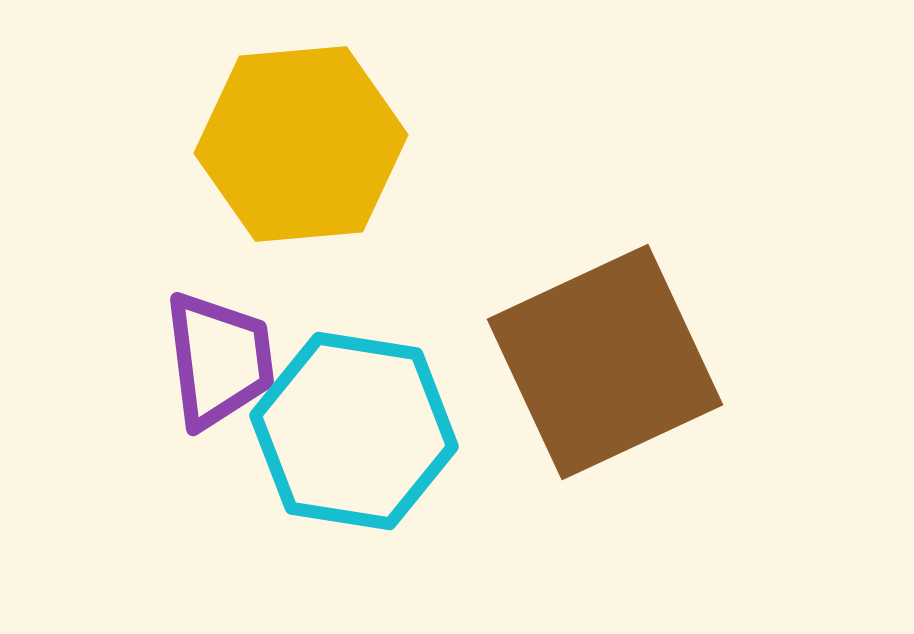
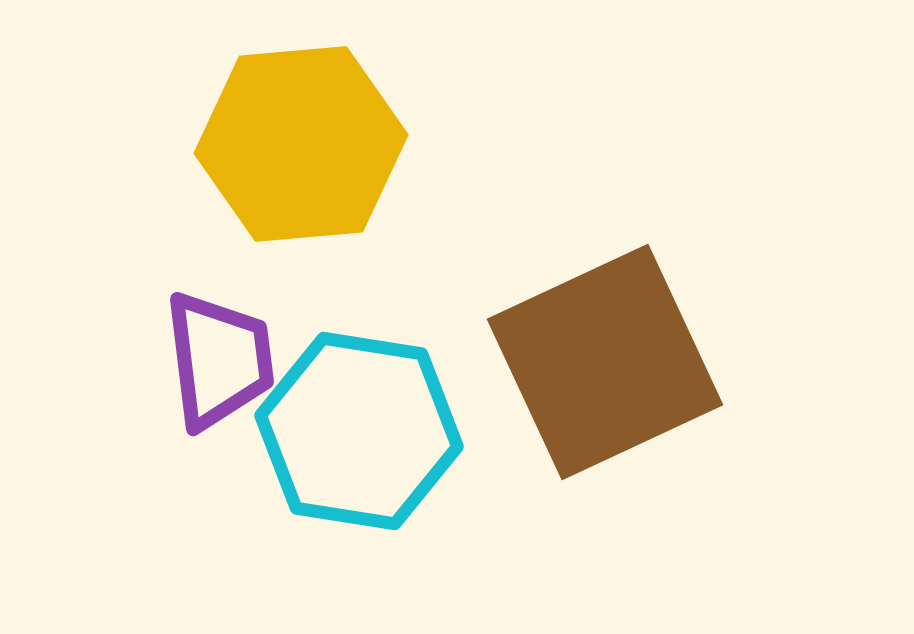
cyan hexagon: moved 5 px right
